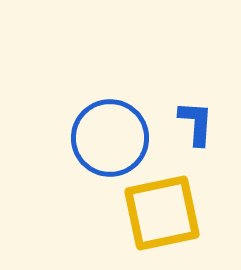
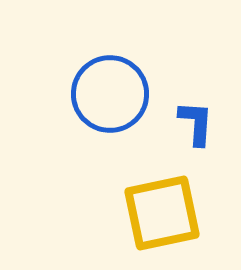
blue circle: moved 44 px up
